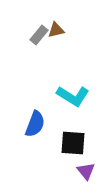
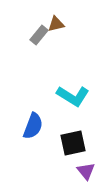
brown triangle: moved 6 px up
blue semicircle: moved 2 px left, 2 px down
black square: rotated 16 degrees counterclockwise
